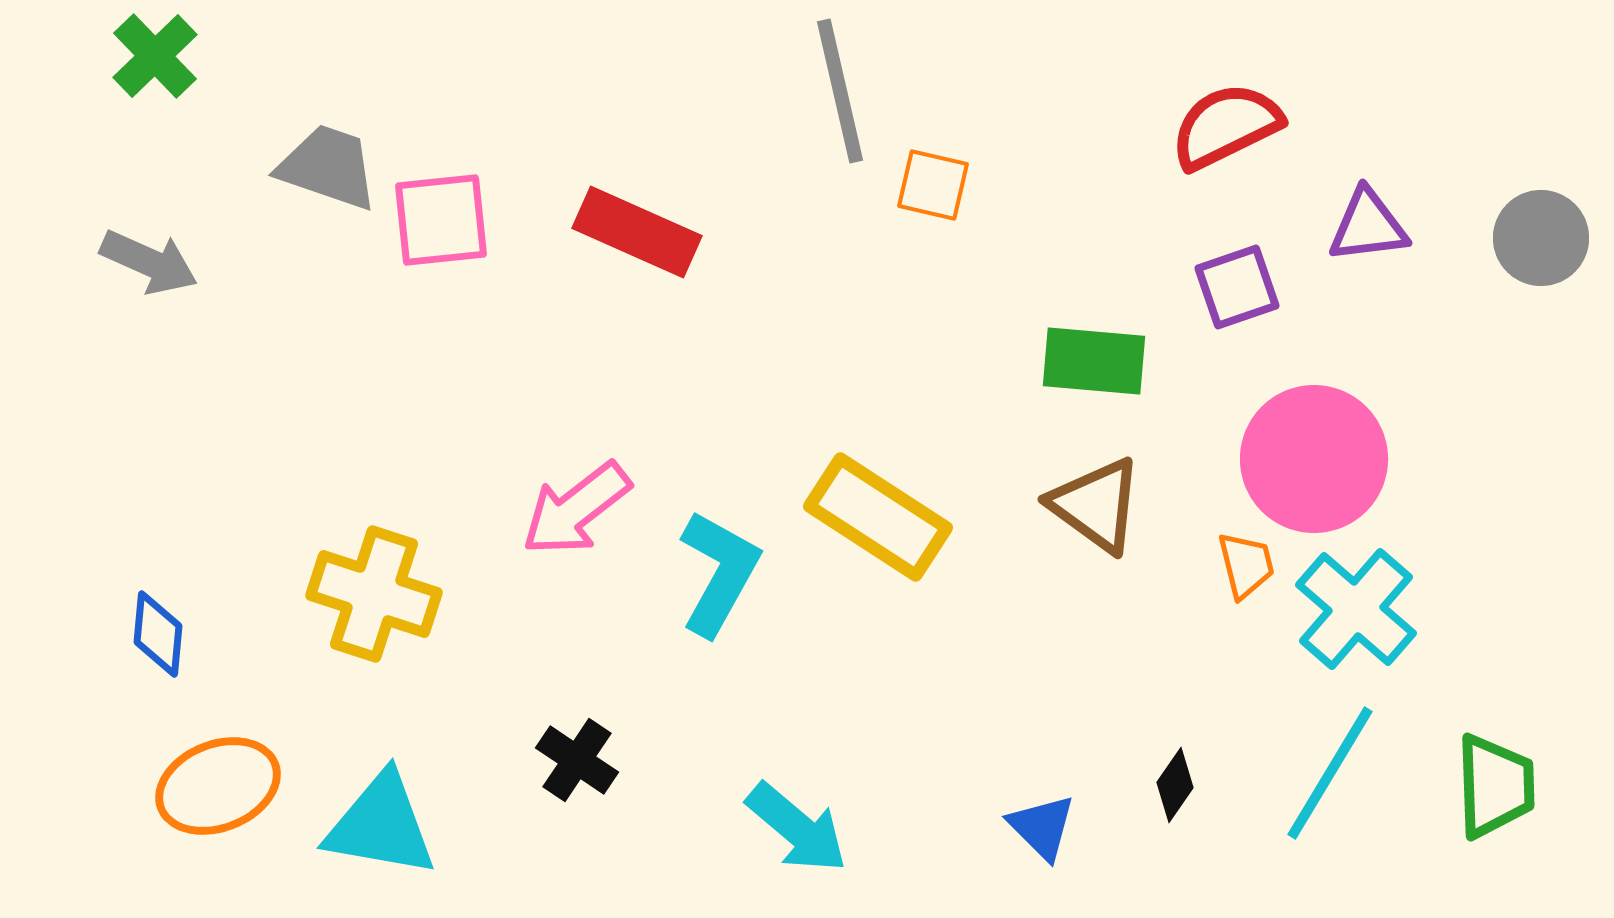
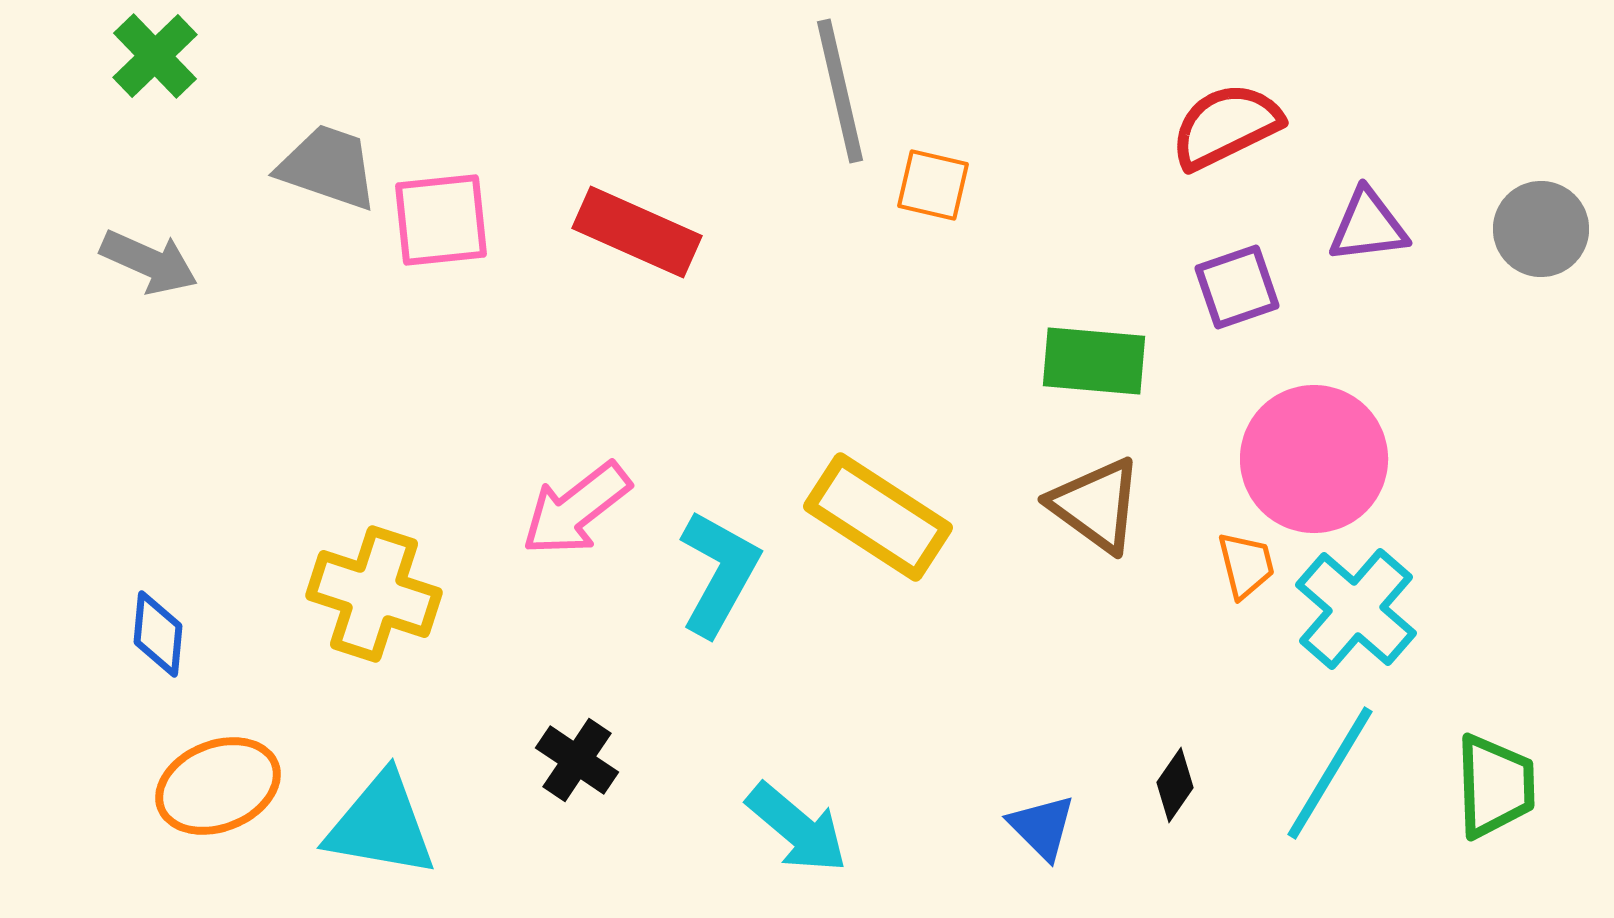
gray circle: moved 9 px up
